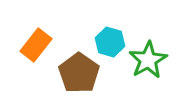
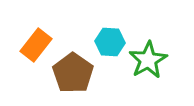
cyan hexagon: rotated 12 degrees counterclockwise
brown pentagon: moved 6 px left
